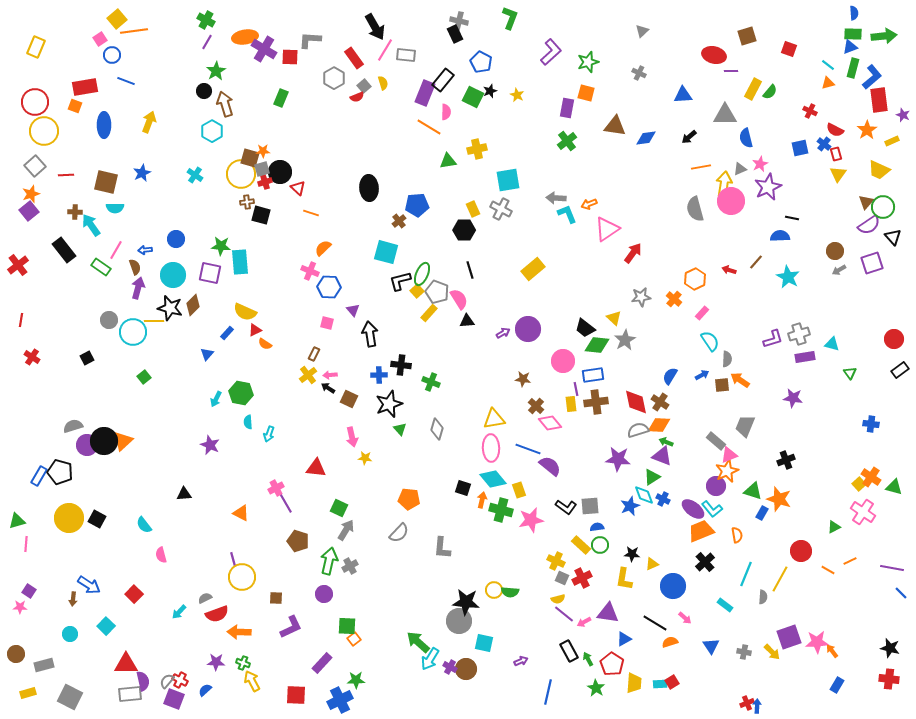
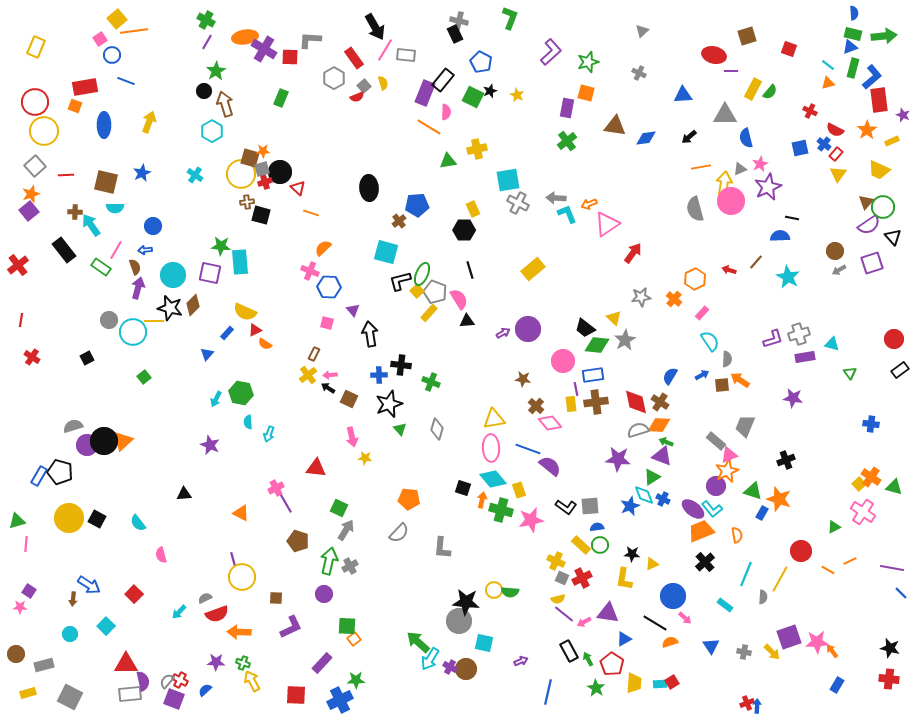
green rectangle at (853, 34): rotated 12 degrees clockwise
red rectangle at (836, 154): rotated 56 degrees clockwise
gray cross at (501, 209): moved 17 px right, 6 px up
pink triangle at (607, 229): moved 5 px up
blue circle at (176, 239): moved 23 px left, 13 px up
gray pentagon at (437, 292): moved 2 px left
cyan semicircle at (144, 525): moved 6 px left, 2 px up
blue circle at (673, 586): moved 10 px down
